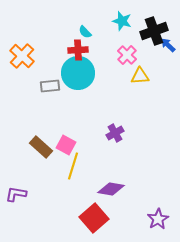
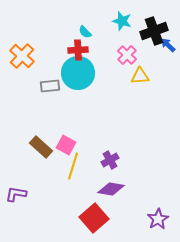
purple cross: moved 5 px left, 27 px down
